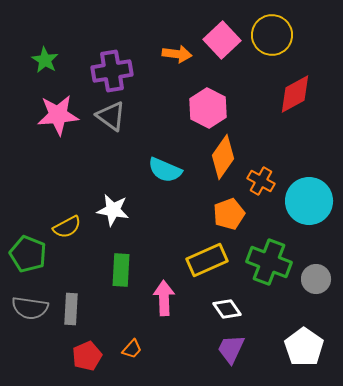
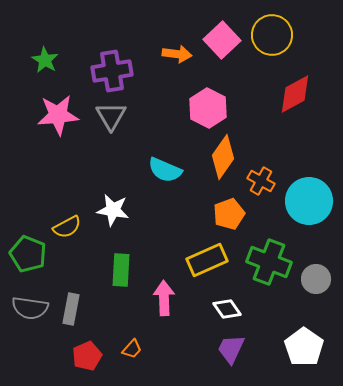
gray triangle: rotated 24 degrees clockwise
gray rectangle: rotated 8 degrees clockwise
